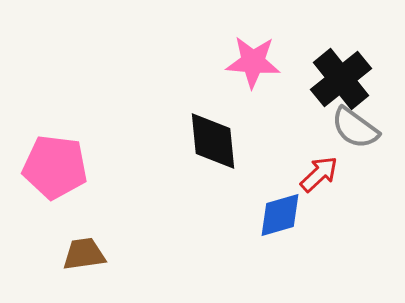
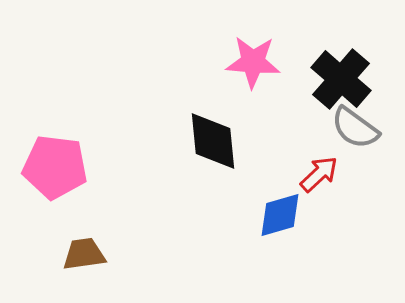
black cross: rotated 10 degrees counterclockwise
